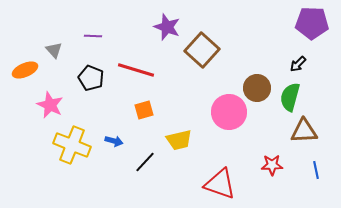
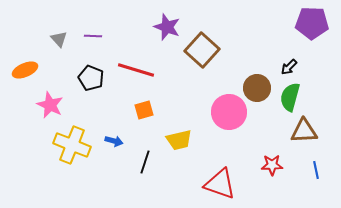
gray triangle: moved 5 px right, 11 px up
black arrow: moved 9 px left, 3 px down
black line: rotated 25 degrees counterclockwise
